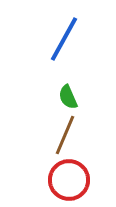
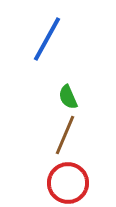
blue line: moved 17 px left
red circle: moved 1 px left, 3 px down
